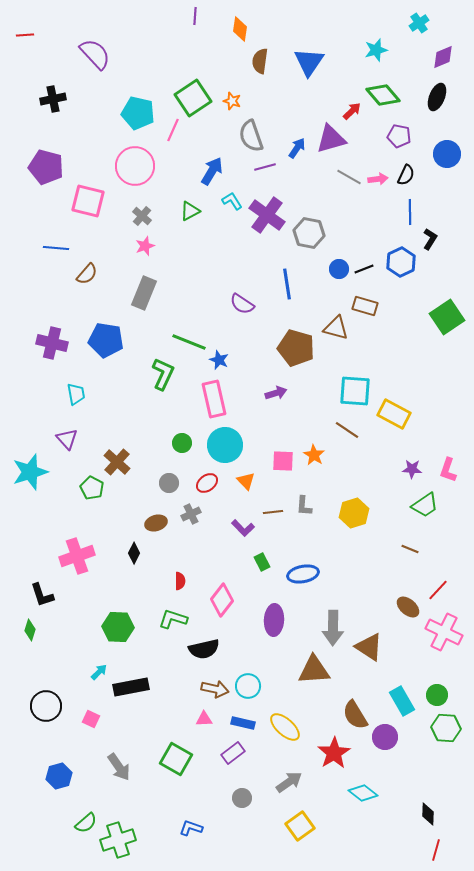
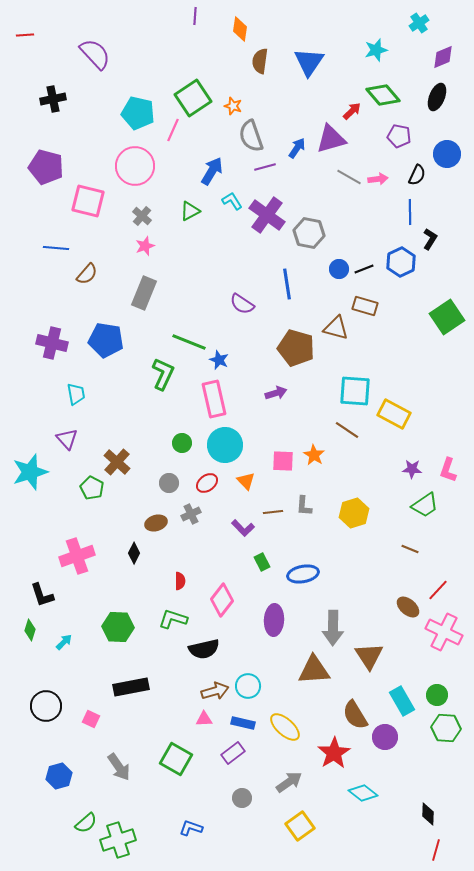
orange star at (232, 101): moved 1 px right, 5 px down
black semicircle at (406, 175): moved 11 px right
brown triangle at (369, 647): moved 9 px down; rotated 24 degrees clockwise
cyan arrow at (99, 672): moved 35 px left, 30 px up
brown arrow at (215, 689): moved 2 px down; rotated 28 degrees counterclockwise
